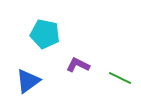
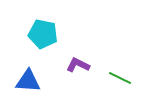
cyan pentagon: moved 2 px left
blue triangle: rotated 40 degrees clockwise
